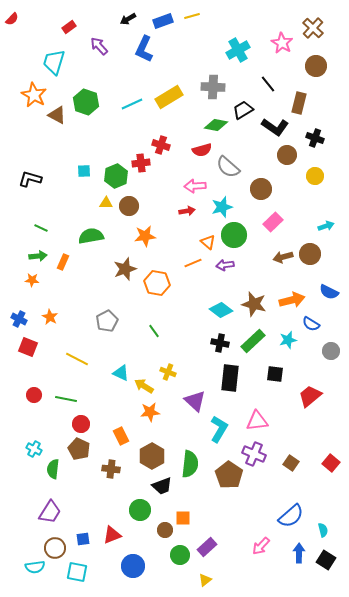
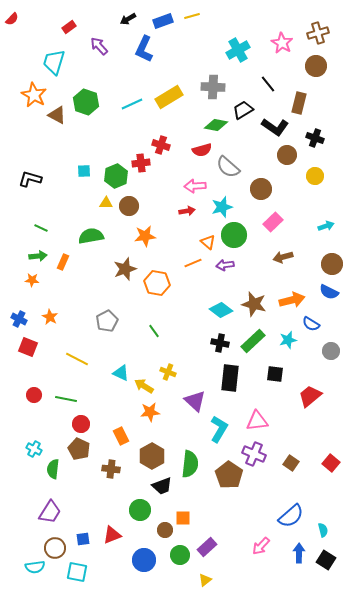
brown cross at (313, 28): moved 5 px right, 5 px down; rotated 30 degrees clockwise
brown circle at (310, 254): moved 22 px right, 10 px down
blue circle at (133, 566): moved 11 px right, 6 px up
